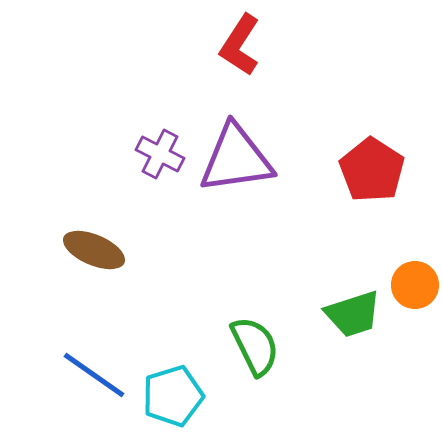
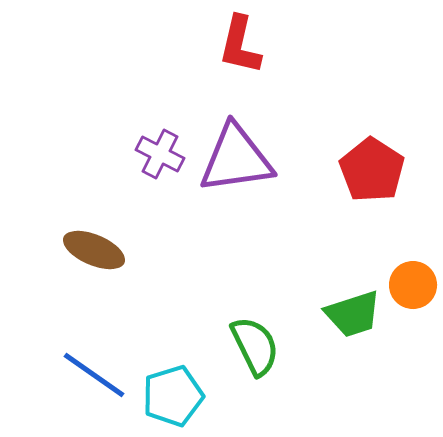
red L-shape: rotated 20 degrees counterclockwise
orange circle: moved 2 px left
